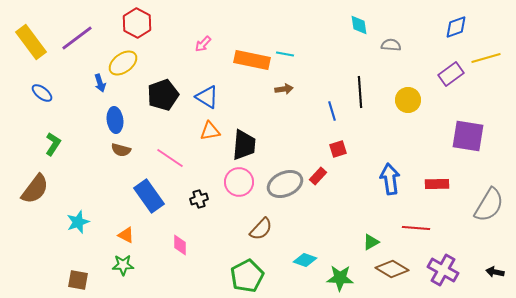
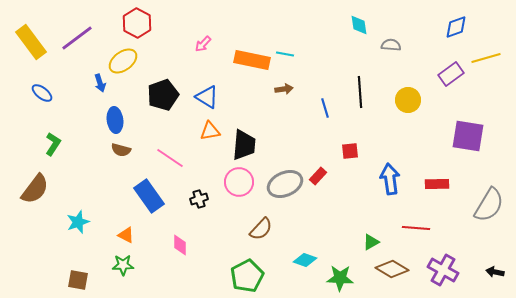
yellow ellipse at (123, 63): moved 2 px up
blue line at (332, 111): moved 7 px left, 3 px up
red square at (338, 149): moved 12 px right, 2 px down; rotated 12 degrees clockwise
